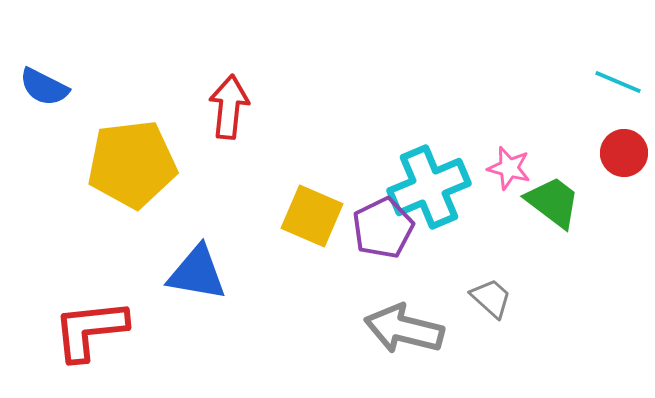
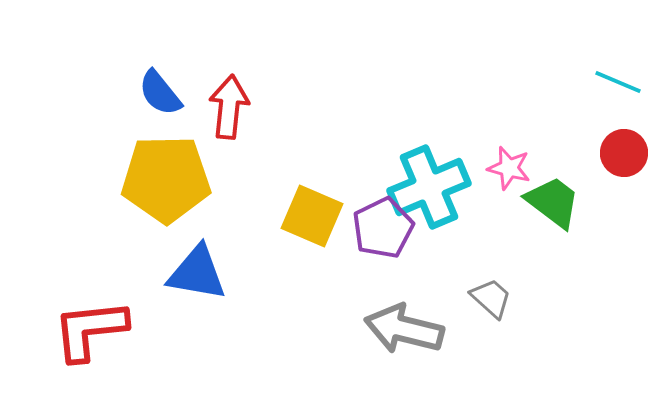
blue semicircle: moved 116 px right, 6 px down; rotated 24 degrees clockwise
yellow pentagon: moved 34 px right, 15 px down; rotated 6 degrees clockwise
